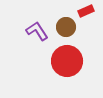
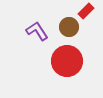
red rectangle: rotated 21 degrees counterclockwise
brown circle: moved 3 px right
